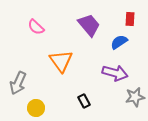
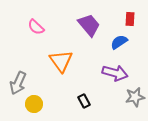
yellow circle: moved 2 px left, 4 px up
